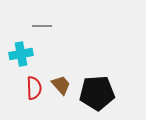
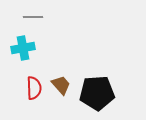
gray line: moved 9 px left, 9 px up
cyan cross: moved 2 px right, 6 px up
